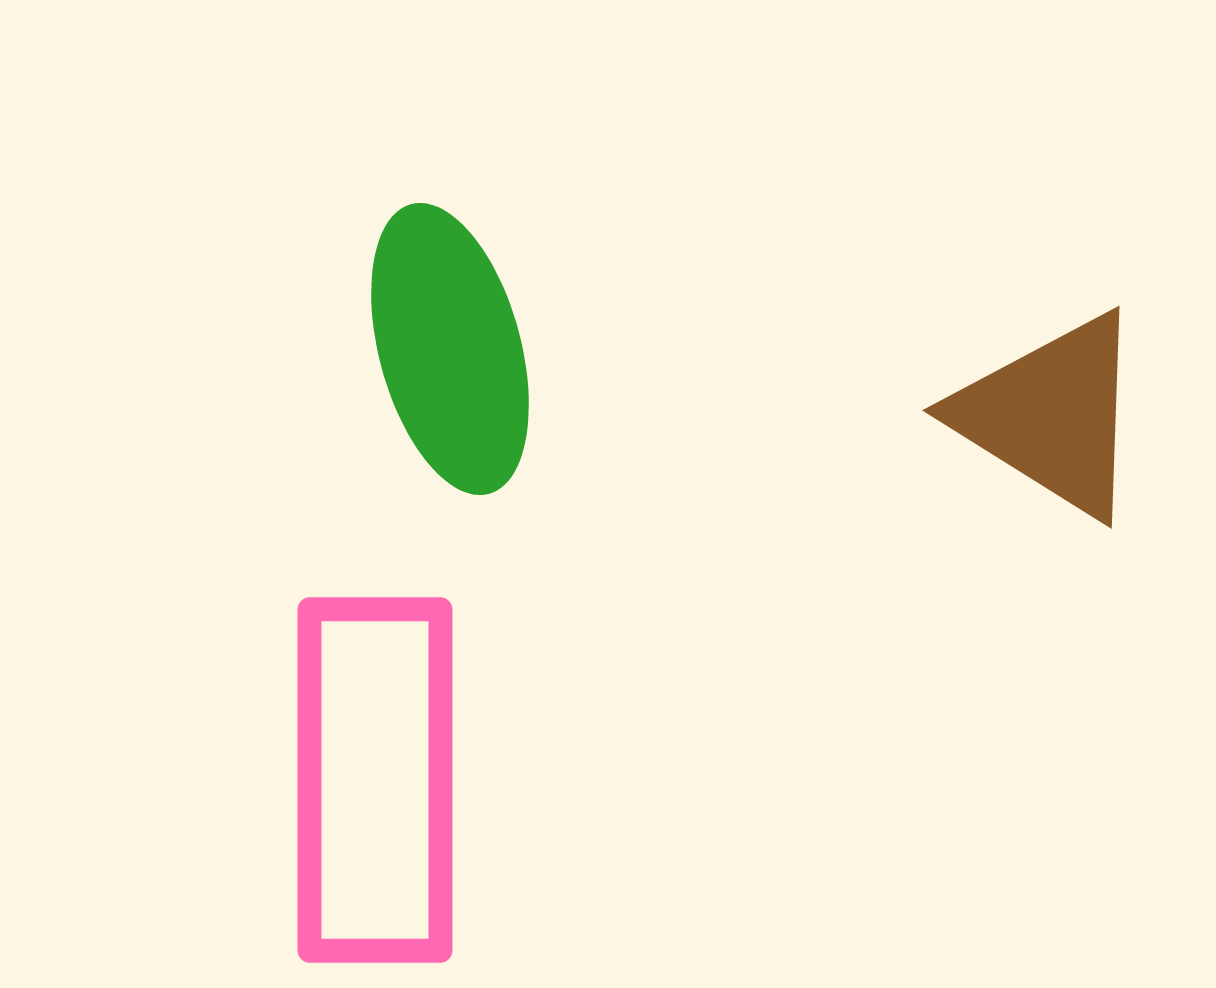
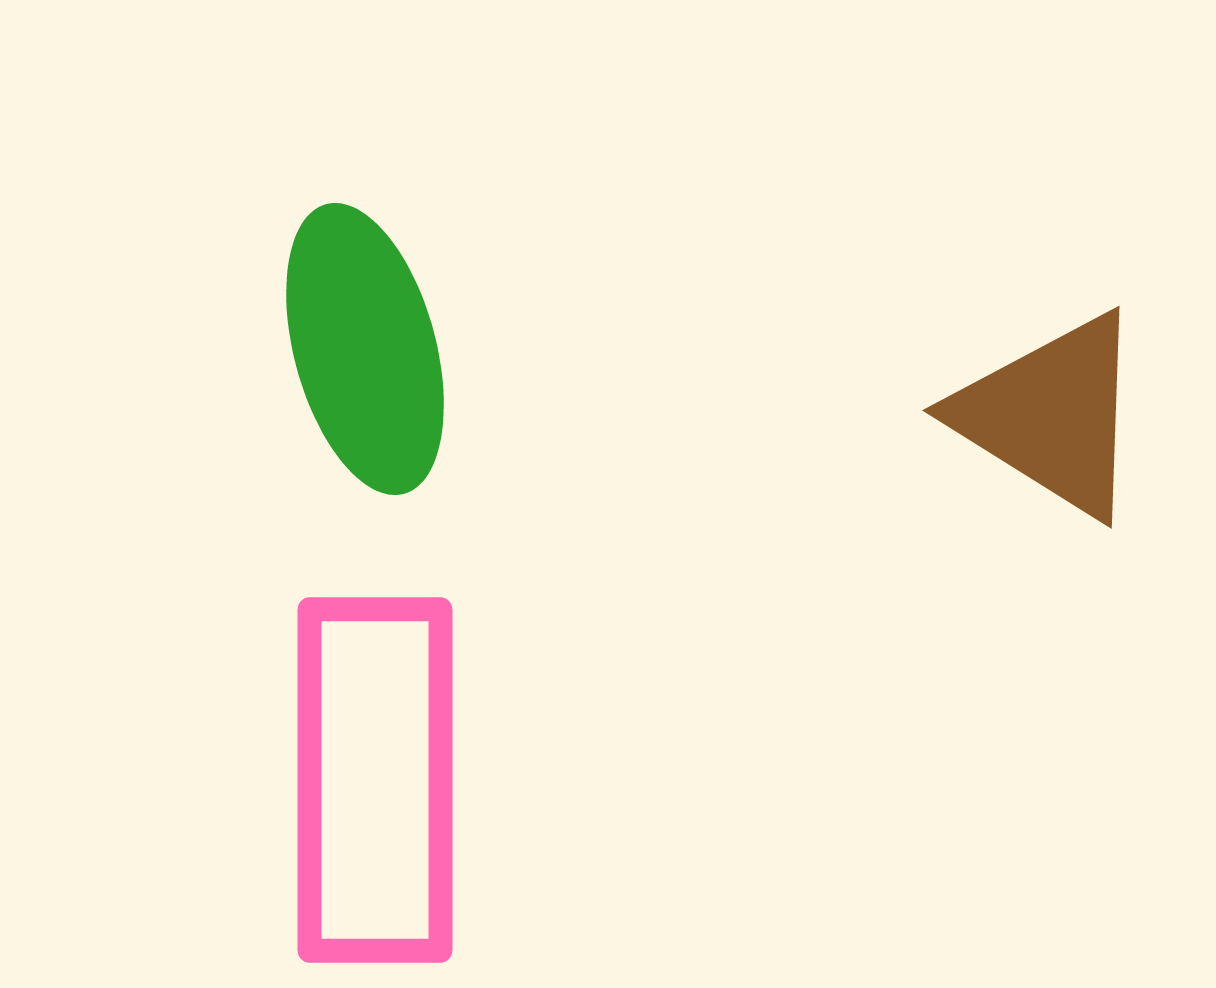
green ellipse: moved 85 px left
